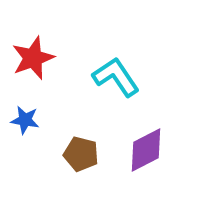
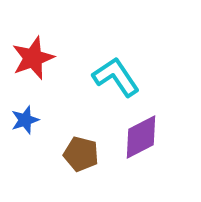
blue star: rotated 28 degrees counterclockwise
purple diamond: moved 5 px left, 13 px up
